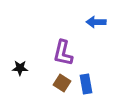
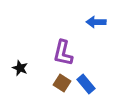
black star: rotated 21 degrees clockwise
blue rectangle: rotated 30 degrees counterclockwise
